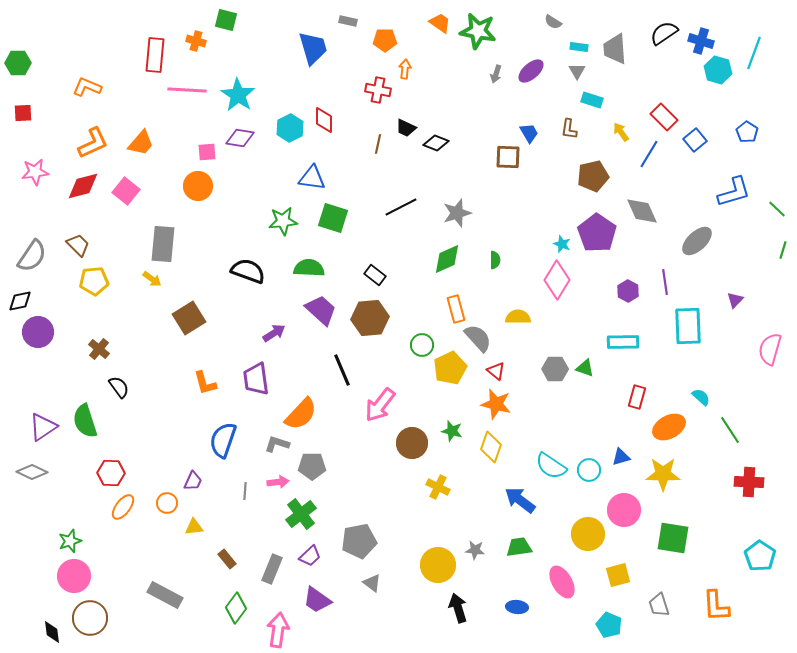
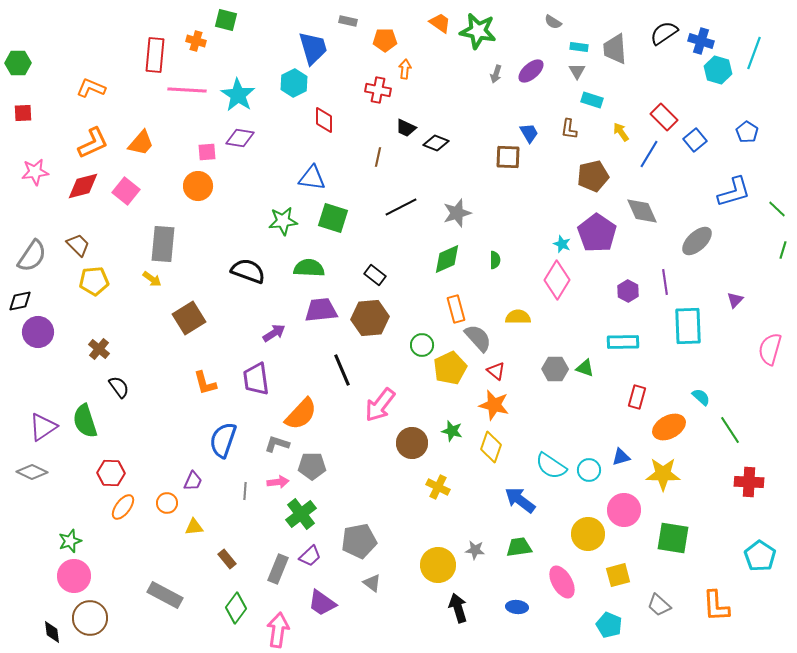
orange L-shape at (87, 87): moved 4 px right, 1 px down
cyan hexagon at (290, 128): moved 4 px right, 45 px up
brown line at (378, 144): moved 13 px down
purple trapezoid at (321, 310): rotated 48 degrees counterclockwise
orange star at (496, 404): moved 2 px left, 1 px down
gray rectangle at (272, 569): moved 6 px right
purple trapezoid at (317, 600): moved 5 px right, 3 px down
gray trapezoid at (659, 605): rotated 30 degrees counterclockwise
